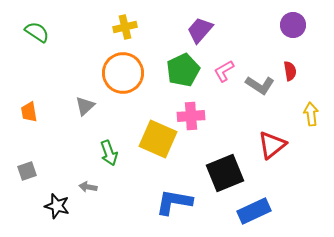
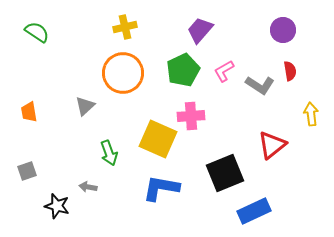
purple circle: moved 10 px left, 5 px down
blue L-shape: moved 13 px left, 14 px up
